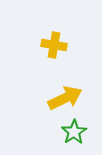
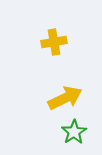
yellow cross: moved 3 px up; rotated 20 degrees counterclockwise
